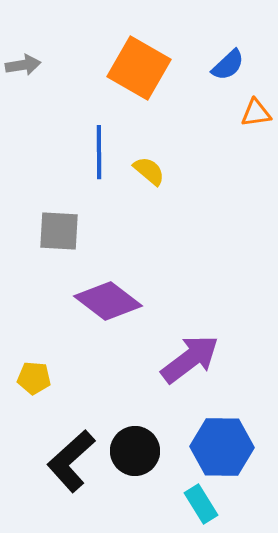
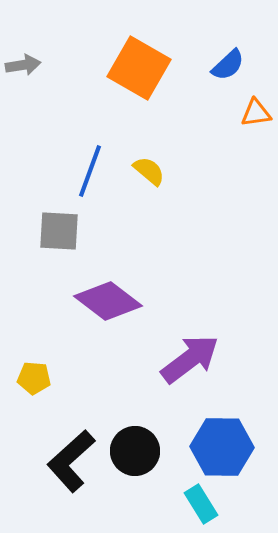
blue line: moved 9 px left, 19 px down; rotated 20 degrees clockwise
